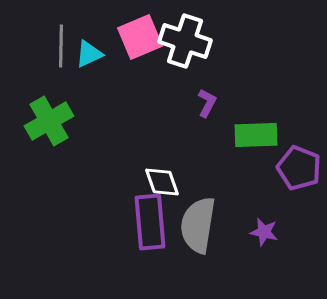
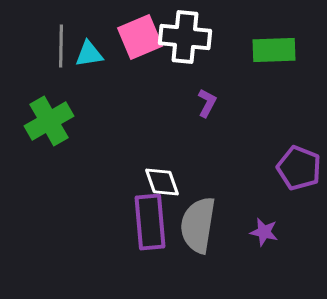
white cross: moved 4 px up; rotated 12 degrees counterclockwise
cyan triangle: rotated 16 degrees clockwise
green rectangle: moved 18 px right, 85 px up
